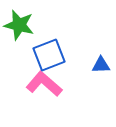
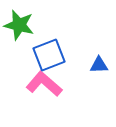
blue triangle: moved 2 px left
